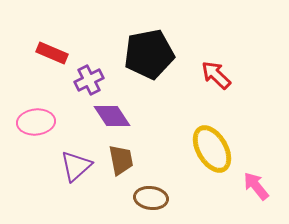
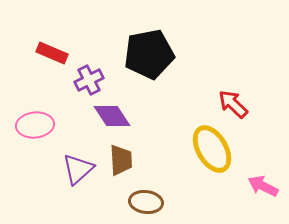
red arrow: moved 17 px right, 29 px down
pink ellipse: moved 1 px left, 3 px down
brown trapezoid: rotated 8 degrees clockwise
purple triangle: moved 2 px right, 3 px down
pink arrow: moved 7 px right; rotated 24 degrees counterclockwise
brown ellipse: moved 5 px left, 4 px down
